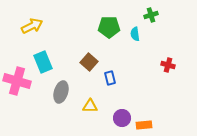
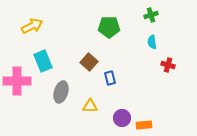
cyan semicircle: moved 17 px right, 8 px down
cyan rectangle: moved 1 px up
pink cross: rotated 16 degrees counterclockwise
